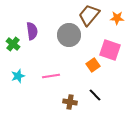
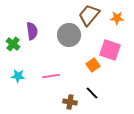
cyan star: rotated 24 degrees clockwise
black line: moved 3 px left, 2 px up
